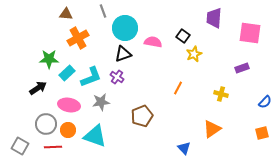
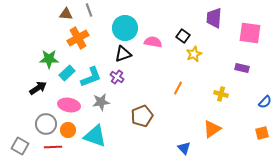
gray line: moved 14 px left, 1 px up
purple rectangle: rotated 32 degrees clockwise
